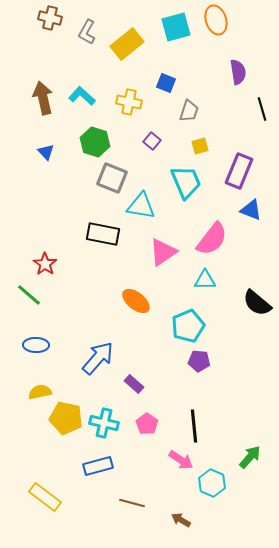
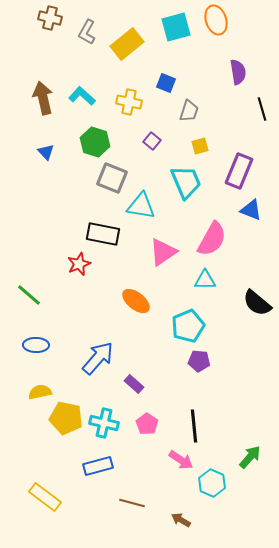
pink semicircle at (212, 239): rotated 9 degrees counterclockwise
red star at (45, 264): moved 34 px right; rotated 15 degrees clockwise
